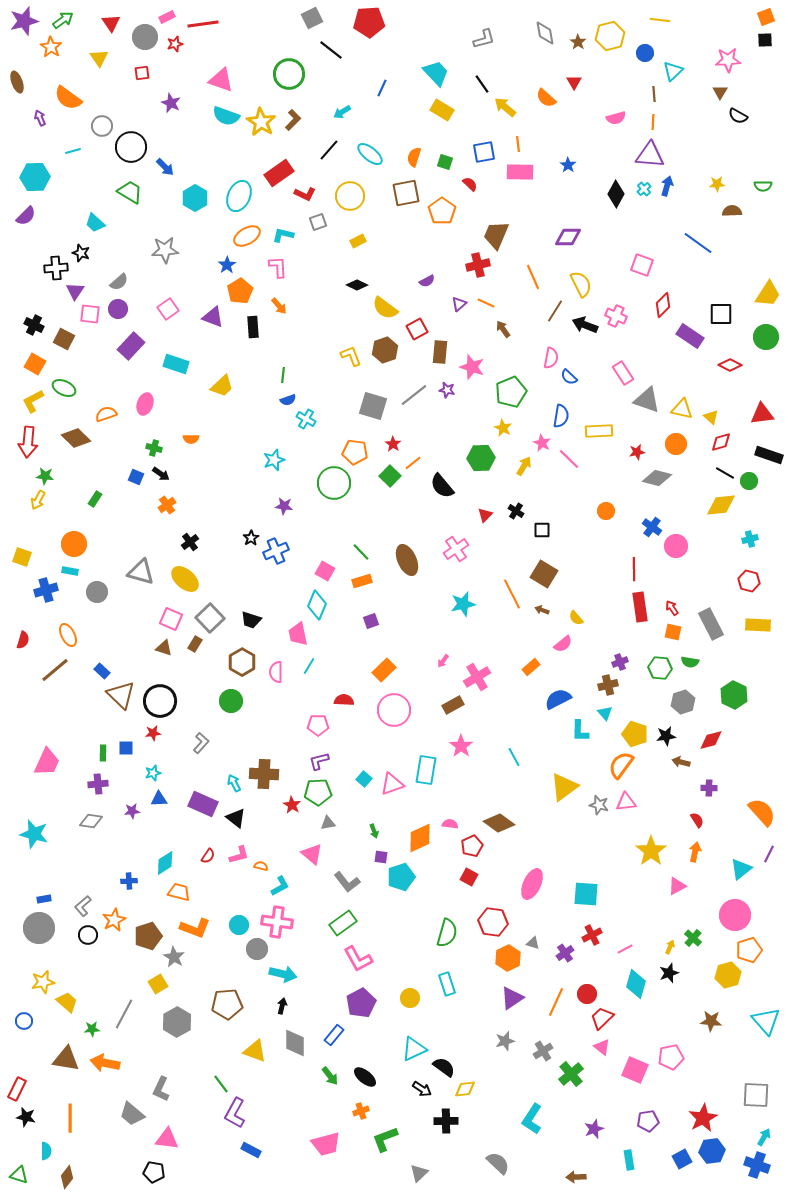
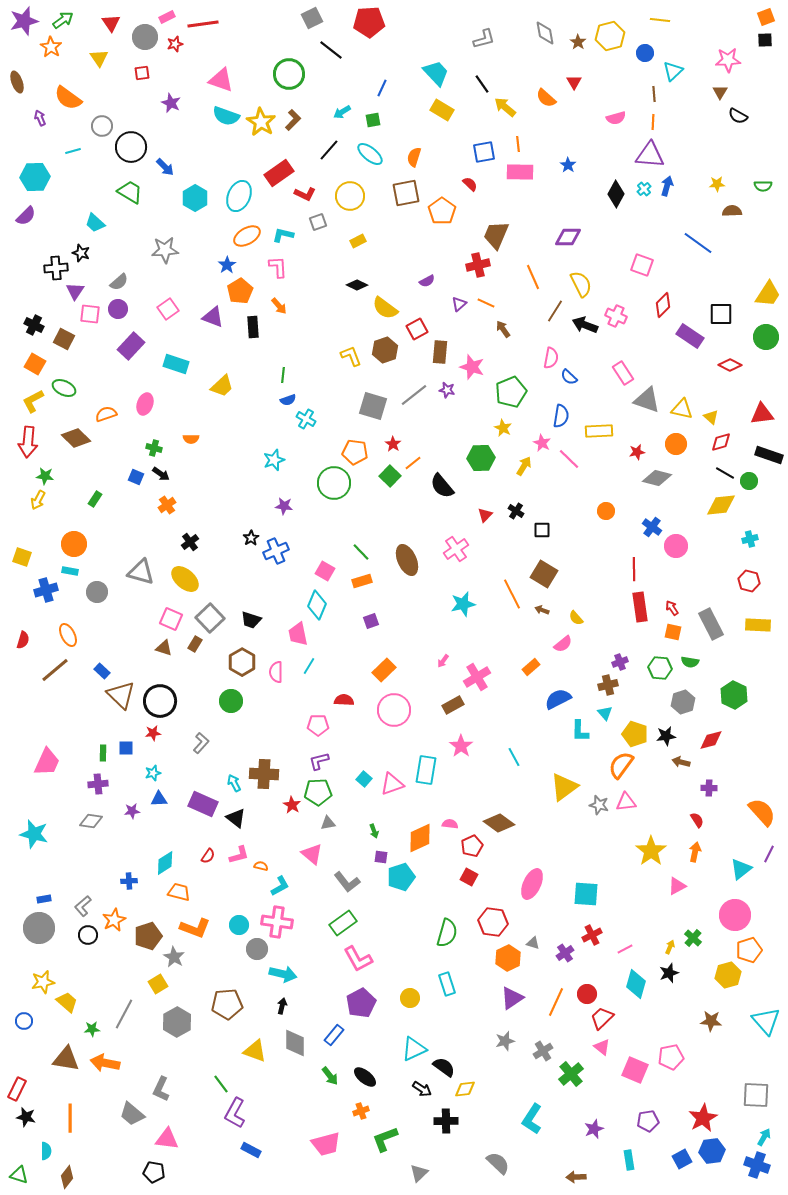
green square at (445, 162): moved 72 px left, 42 px up; rotated 28 degrees counterclockwise
